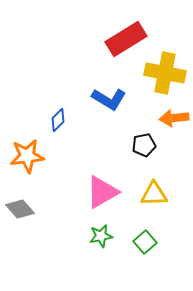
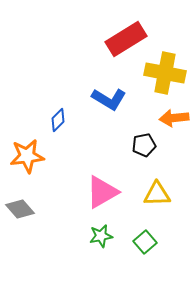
yellow triangle: moved 3 px right
